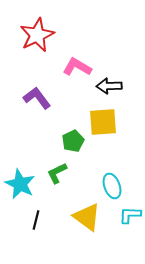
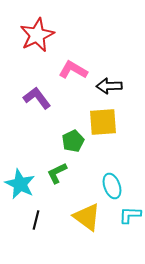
pink L-shape: moved 4 px left, 3 px down
